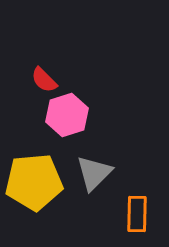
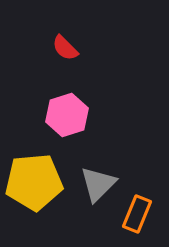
red semicircle: moved 21 px right, 32 px up
gray triangle: moved 4 px right, 11 px down
orange rectangle: rotated 21 degrees clockwise
